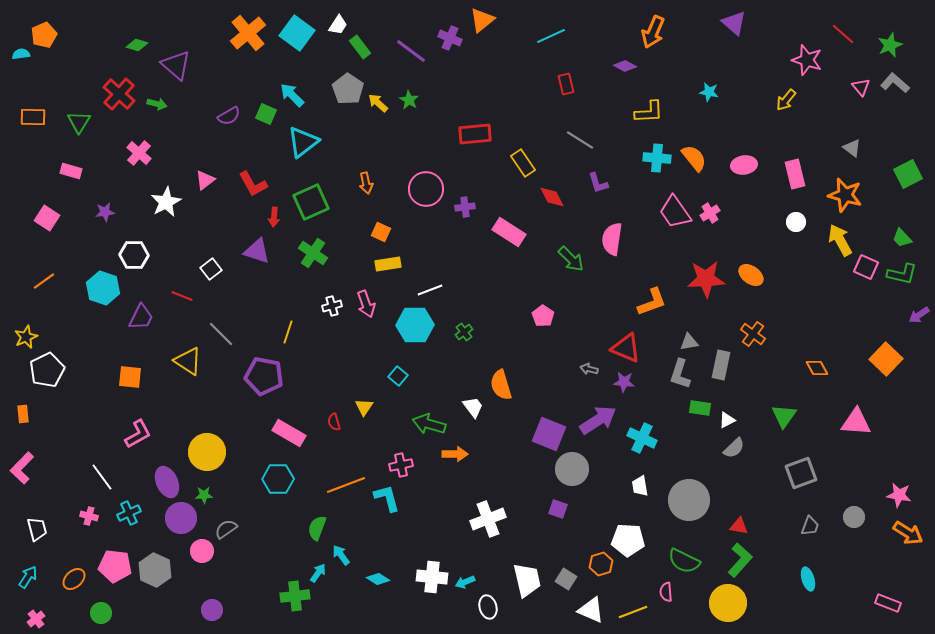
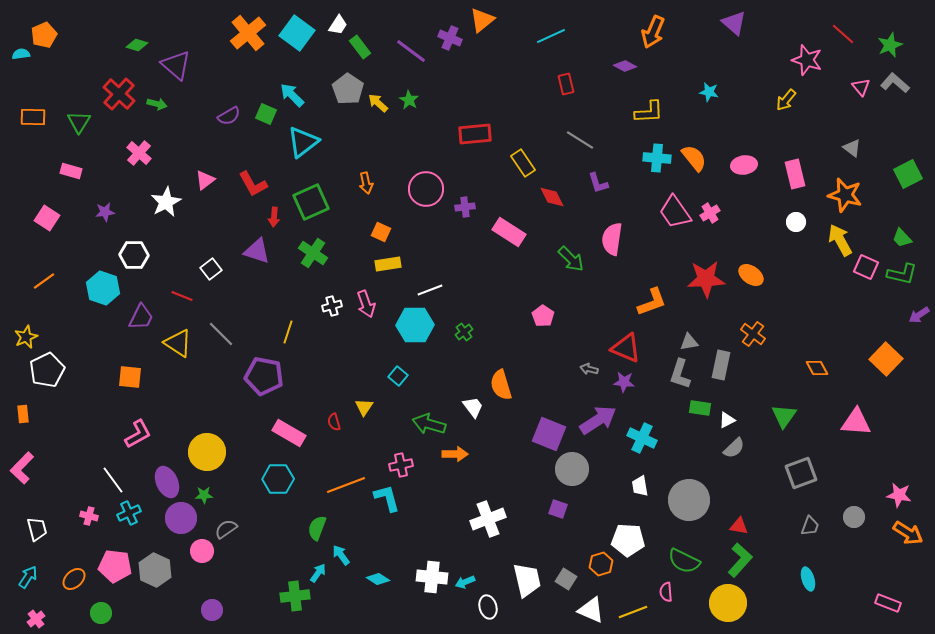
yellow triangle at (188, 361): moved 10 px left, 18 px up
white line at (102, 477): moved 11 px right, 3 px down
